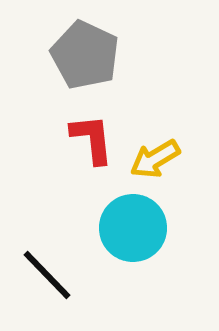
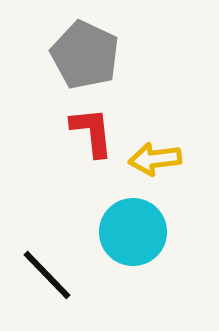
red L-shape: moved 7 px up
yellow arrow: rotated 24 degrees clockwise
cyan circle: moved 4 px down
